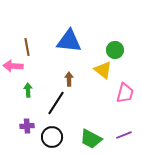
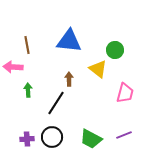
brown line: moved 2 px up
pink arrow: moved 1 px down
yellow triangle: moved 5 px left, 1 px up
purple cross: moved 13 px down
